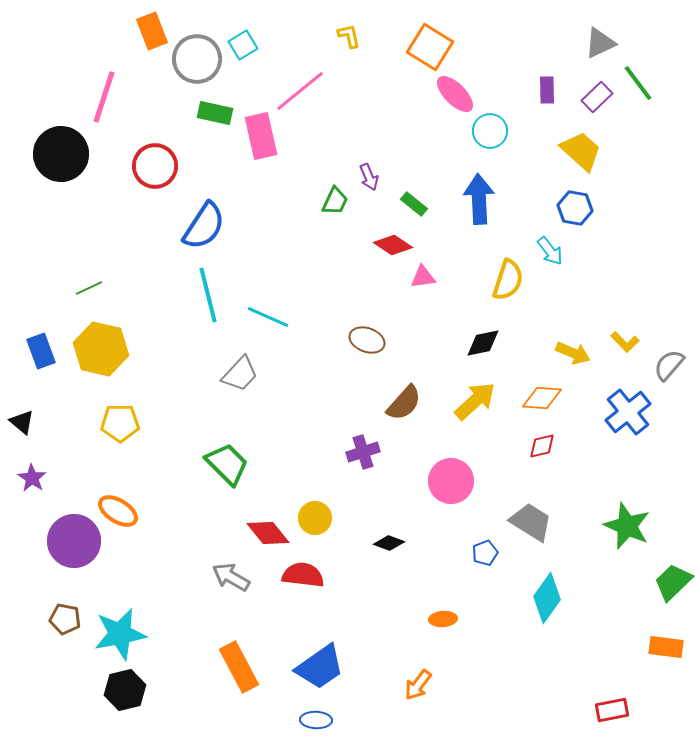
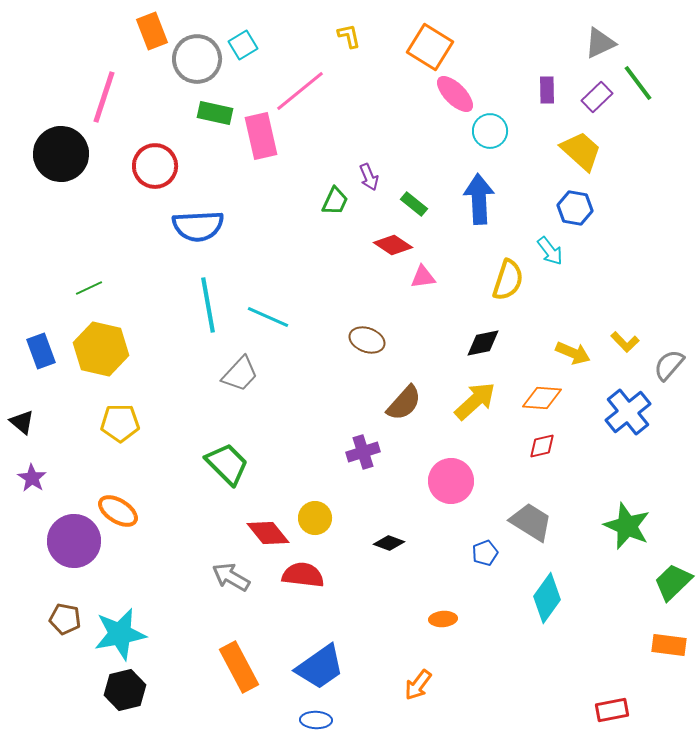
blue semicircle at (204, 226): moved 6 px left; rotated 54 degrees clockwise
cyan line at (208, 295): moved 10 px down; rotated 4 degrees clockwise
orange rectangle at (666, 647): moved 3 px right, 2 px up
